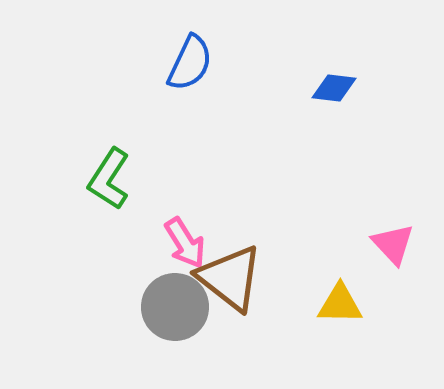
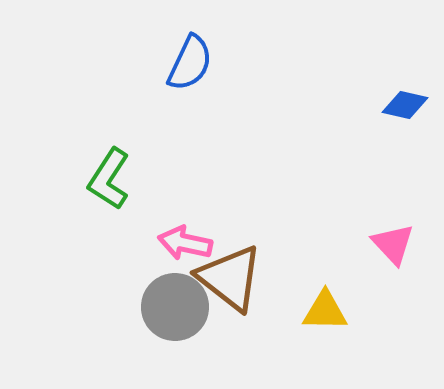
blue diamond: moved 71 px right, 17 px down; rotated 6 degrees clockwise
pink arrow: rotated 134 degrees clockwise
yellow triangle: moved 15 px left, 7 px down
